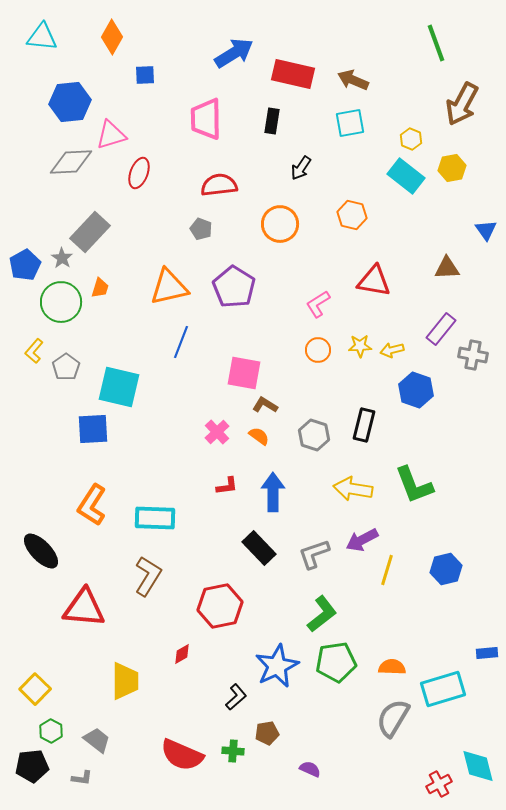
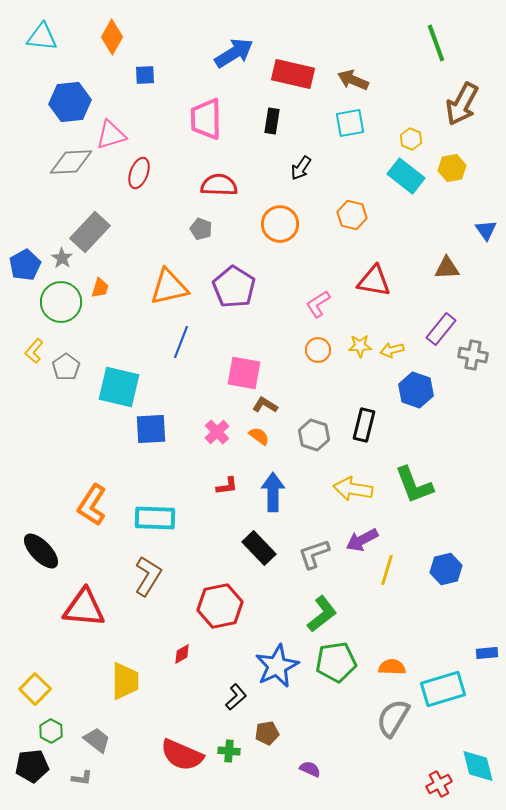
red semicircle at (219, 185): rotated 9 degrees clockwise
blue square at (93, 429): moved 58 px right
green cross at (233, 751): moved 4 px left
